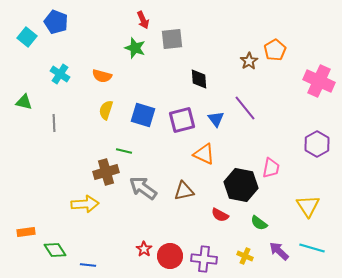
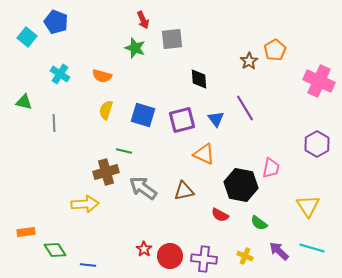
purple line: rotated 8 degrees clockwise
